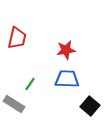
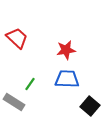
red trapezoid: rotated 60 degrees counterclockwise
gray rectangle: moved 2 px up
